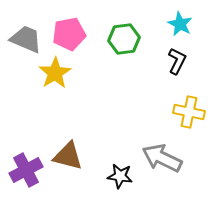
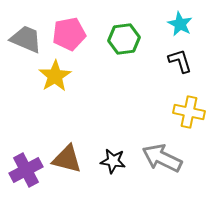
black L-shape: moved 3 px right; rotated 44 degrees counterclockwise
yellow star: moved 3 px down
brown triangle: moved 1 px left, 3 px down
black star: moved 7 px left, 15 px up
